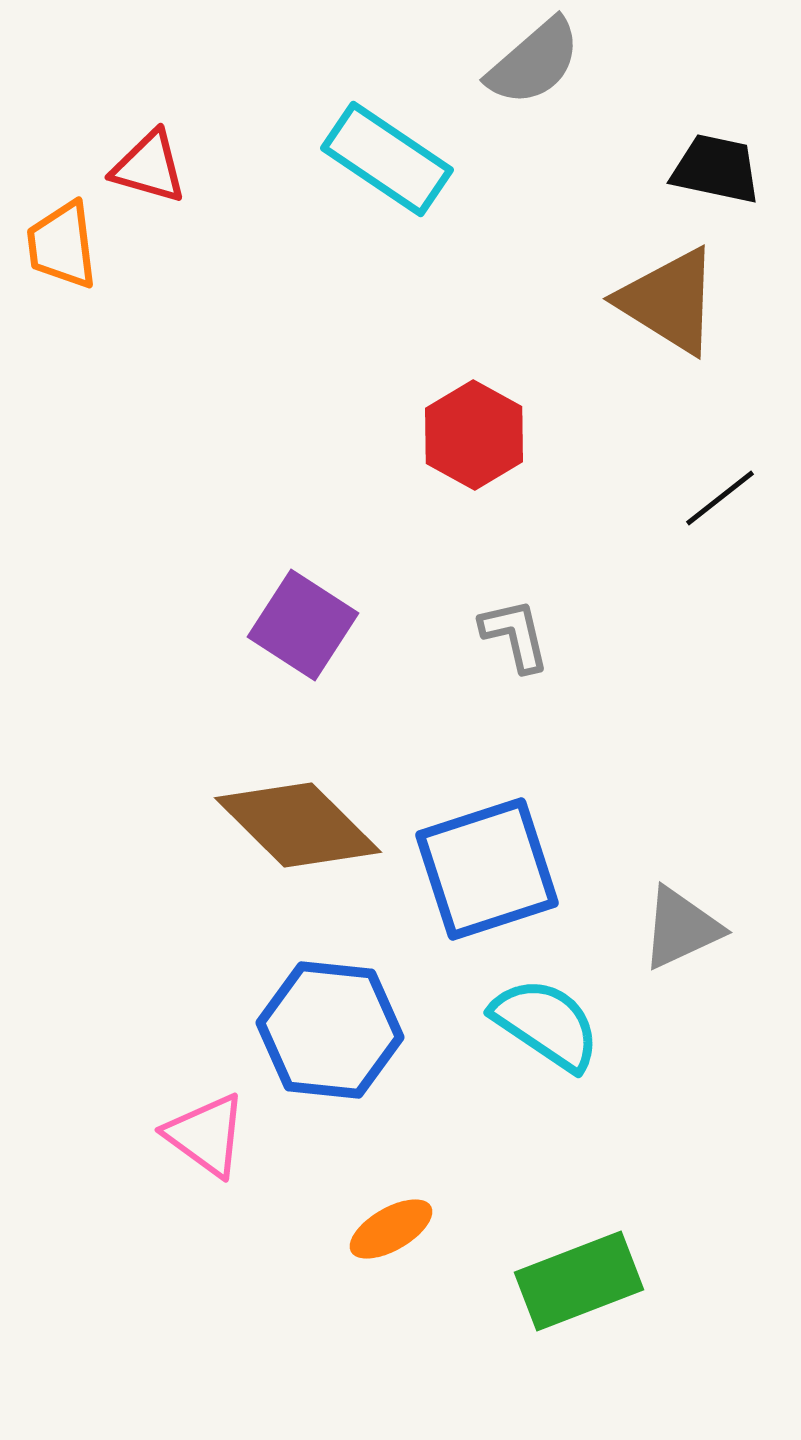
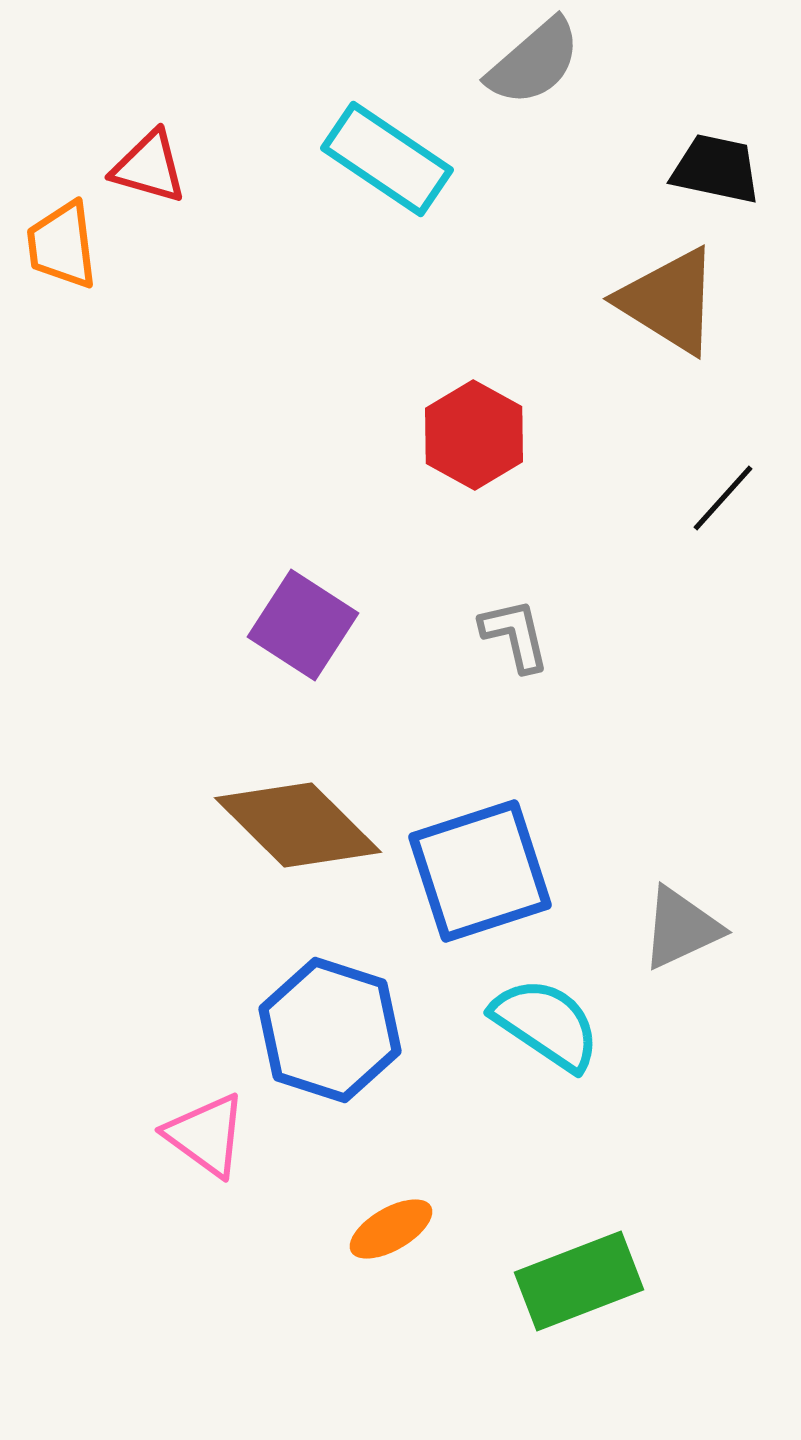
black line: moved 3 px right; rotated 10 degrees counterclockwise
blue square: moved 7 px left, 2 px down
blue hexagon: rotated 12 degrees clockwise
